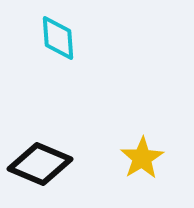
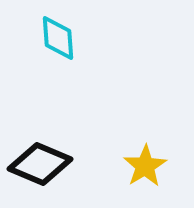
yellow star: moved 3 px right, 8 px down
